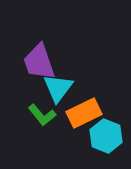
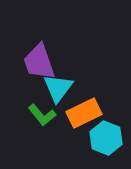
cyan hexagon: moved 2 px down
